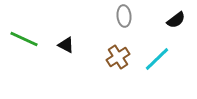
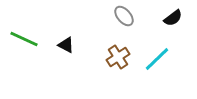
gray ellipse: rotated 35 degrees counterclockwise
black semicircle: moved 3 px left, 2 px up
